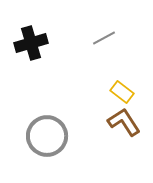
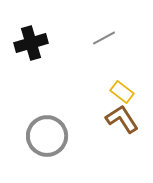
brown L-shape: moved 2 px left, 3 px up
